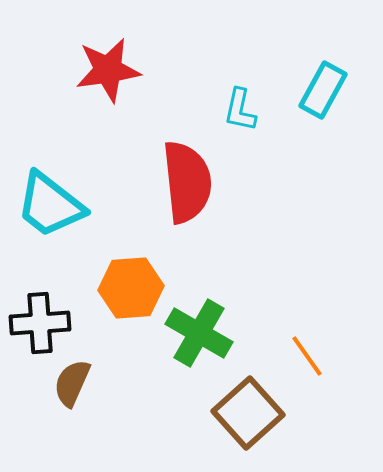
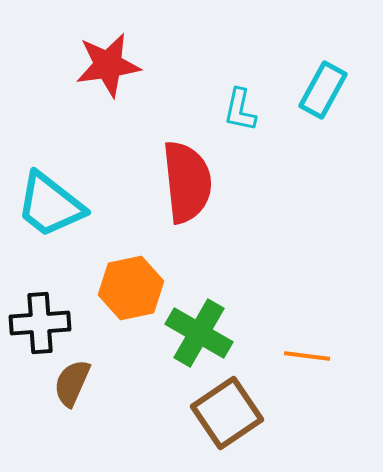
red star: moved 5 px up
orange hexagon: rotated 8 degrees counterclockwise
orange line: rotated 48 degrees counterclockwise
brown square: moved 21 px left; rotated 8 degrees clockwise
